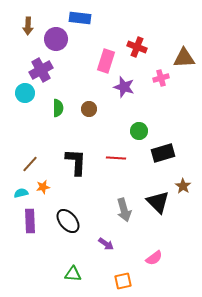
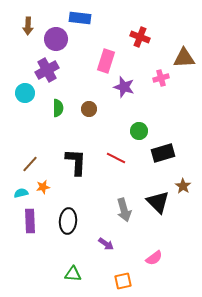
red cross: moved 3 px right, 10 px up
purple cross: moved 6 px right
red line: rotated 24 degrees clockwise
black ellipse: rotated 45 degrees clockwise
